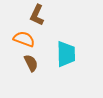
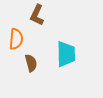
orange semicircle: moved 8 px left; rotated 75 degrees clockwise
brown semicircle: rotated 12 degrees clockwise
